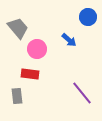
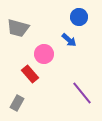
blue circle: moved 9 px left
gray trapezoid: rotated 145 degrees clockwise
pink circle: moved 7 px right, 5 px down
red rectangle: rotated 42 degrees clockwise
gray rectangle: moved 7 px down; rotated 35 degrees clockwise
